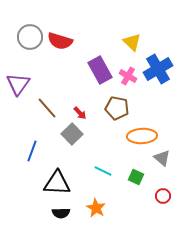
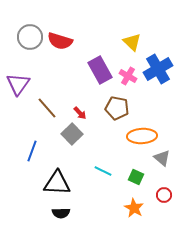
red circle: moved 1 px right, 1 px up
orange star: moved 38 px right
